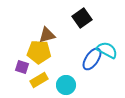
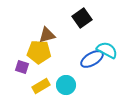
blue ellipse: rotated 25 degrees clockwise
yellow rectangle: moved 2 px right, 6 px down
